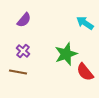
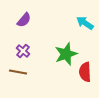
red semicircle: rotated 36 degrees clockwise
